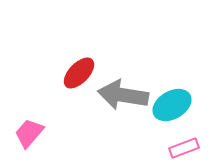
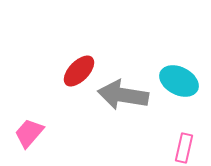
red ellipse: moved 2 px up
cyan ellipse: moved 7 px right, 24 px up; rotated 57 degrees clockwise
pink rectangle: rotated 56 degrees counterclockwise
